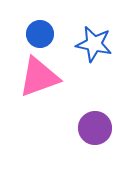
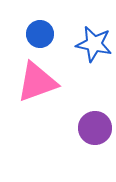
pink triangle: moved 2 px left, 5 px down
